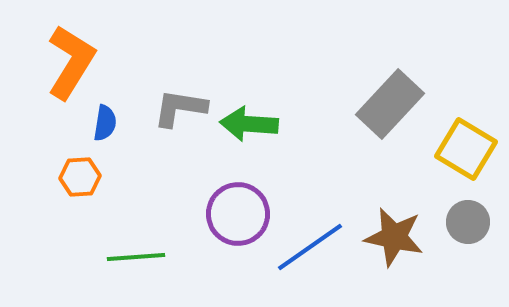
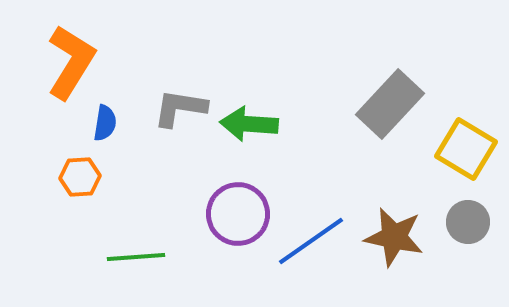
blue line: moved 1 px right, 6 px up
